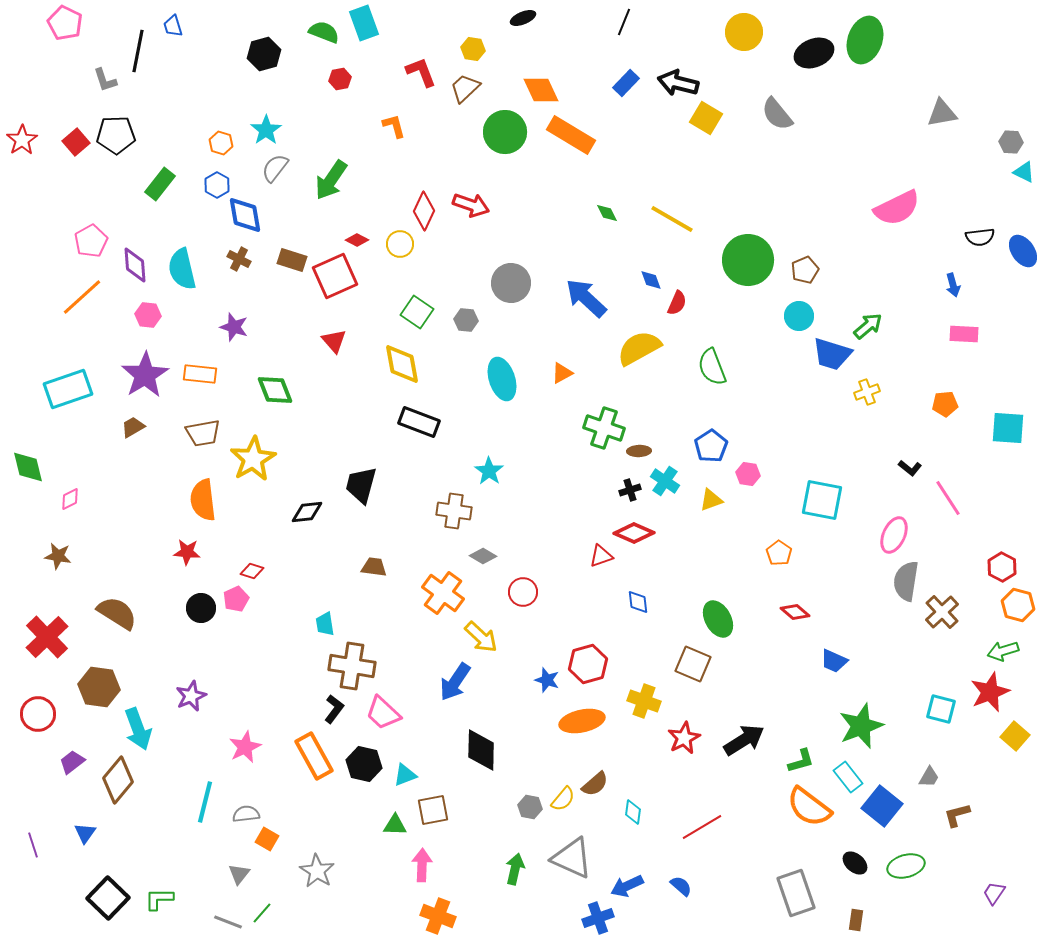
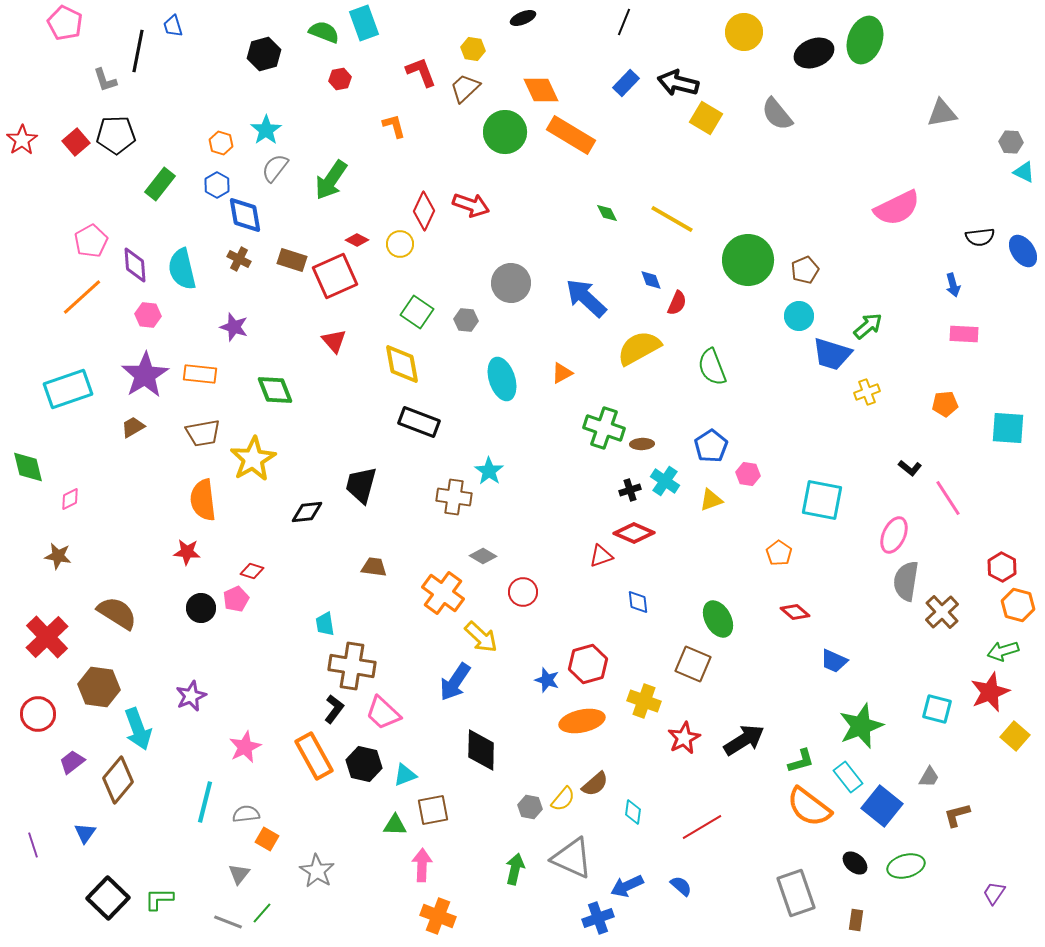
brown ellipse at (639, 451): moved 3 px right, 7 px up
brown cross at (454, 511): moved 14 px up
cyan square at (941, 709): moved 4 px left
